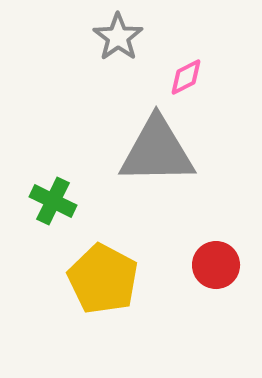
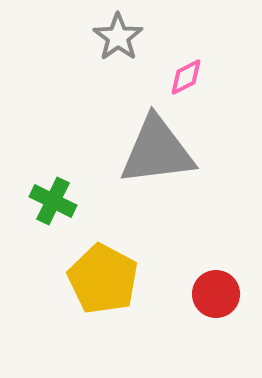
gray triangle: rotated 6 degrees counterclockwise
red circle: moved 29 px down
